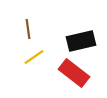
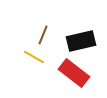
brown line: moved 15 px right, 6 px down; rotated 30 degrees clockwise
yellow line: rotated 65 degrees clockwise
